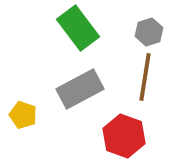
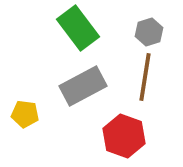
gray rectangle: moved 3 px right, 3 px up
yellow pentagon: moved 2 px right, 1 px up; rotated 12 degrees counterclockwise
